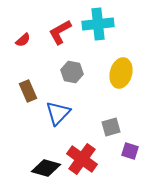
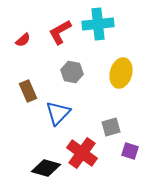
red cross: moved 6 px up
